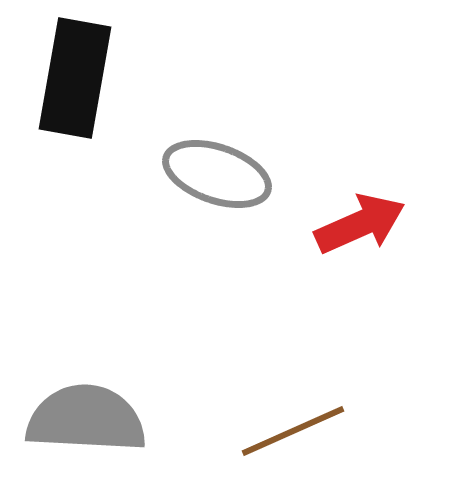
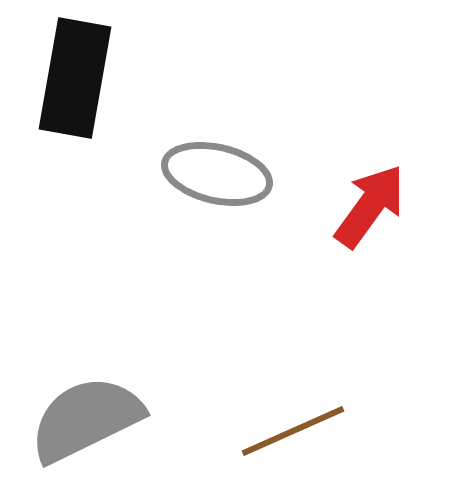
gray ellipse: rotated 6 degrees counterclockwise
red arrow: moved 10 px right, 18 px up; rotated 30 degrees counterclockwise
gray semicircle: rotated 29 degrees counterclockwise
